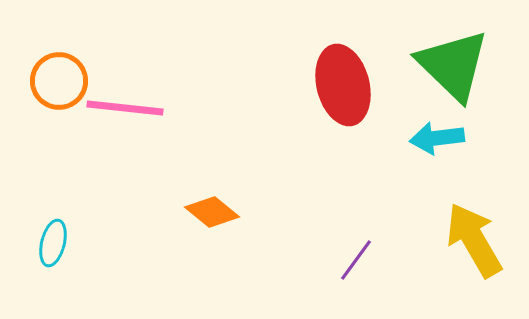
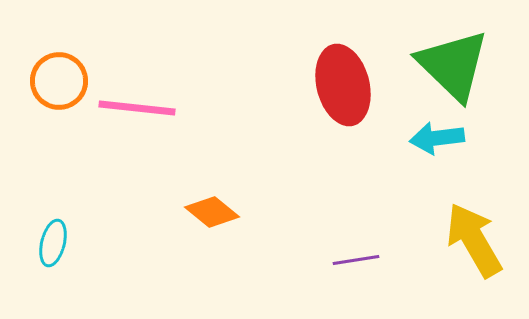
pink line: moved 12 px right
purple line: rotated 45 degrees clockwise
